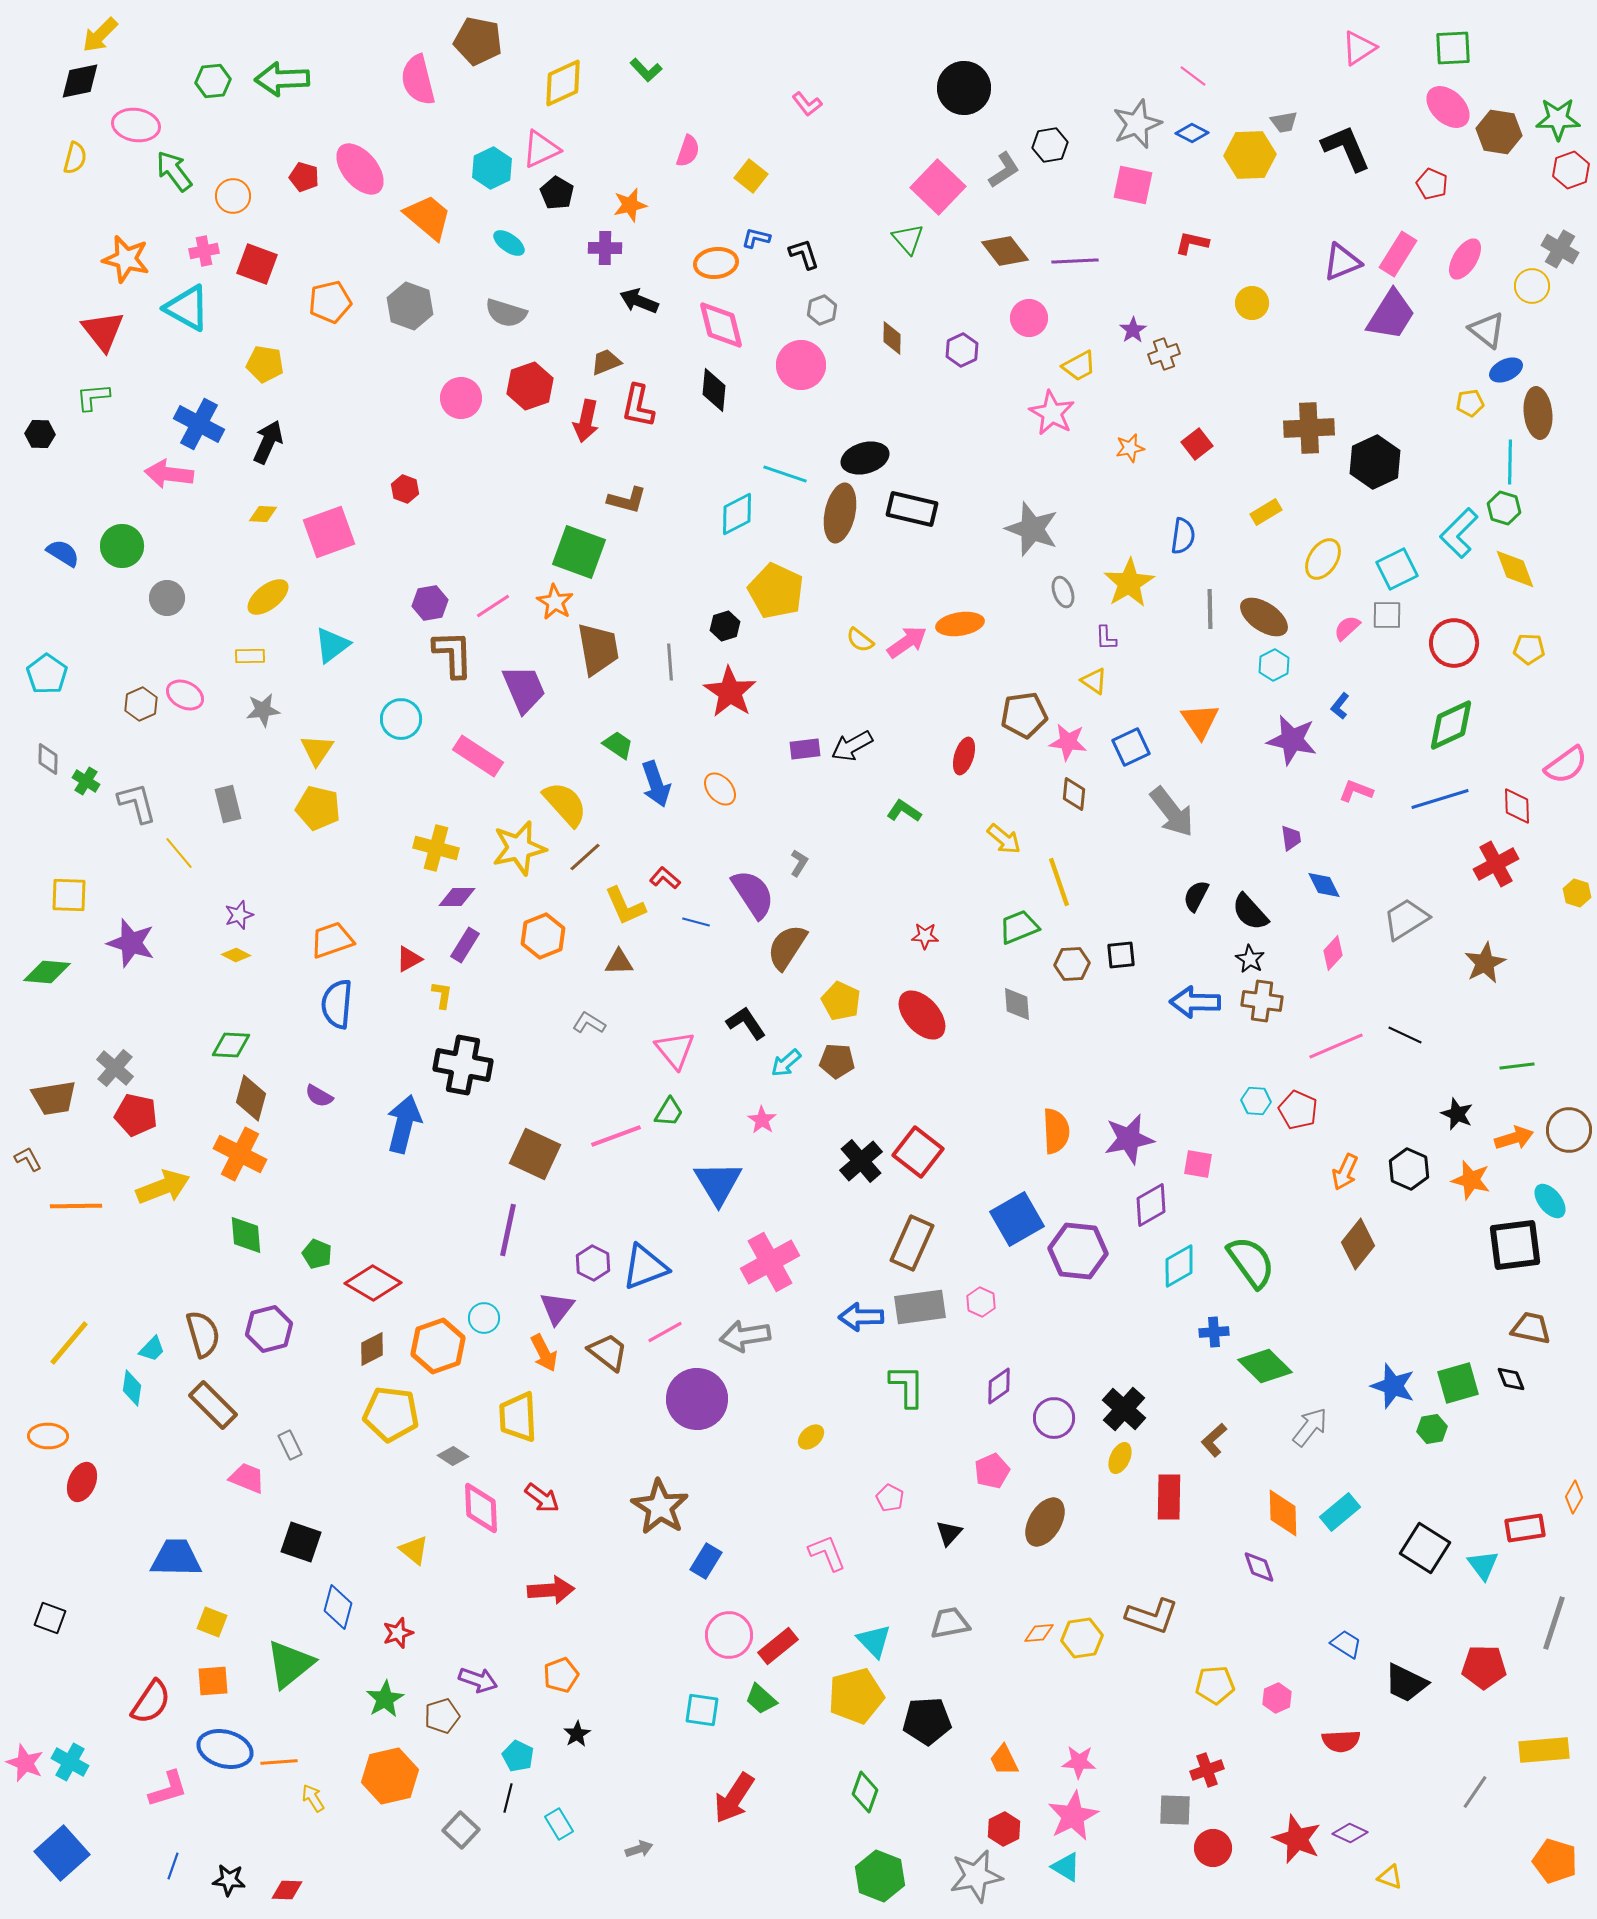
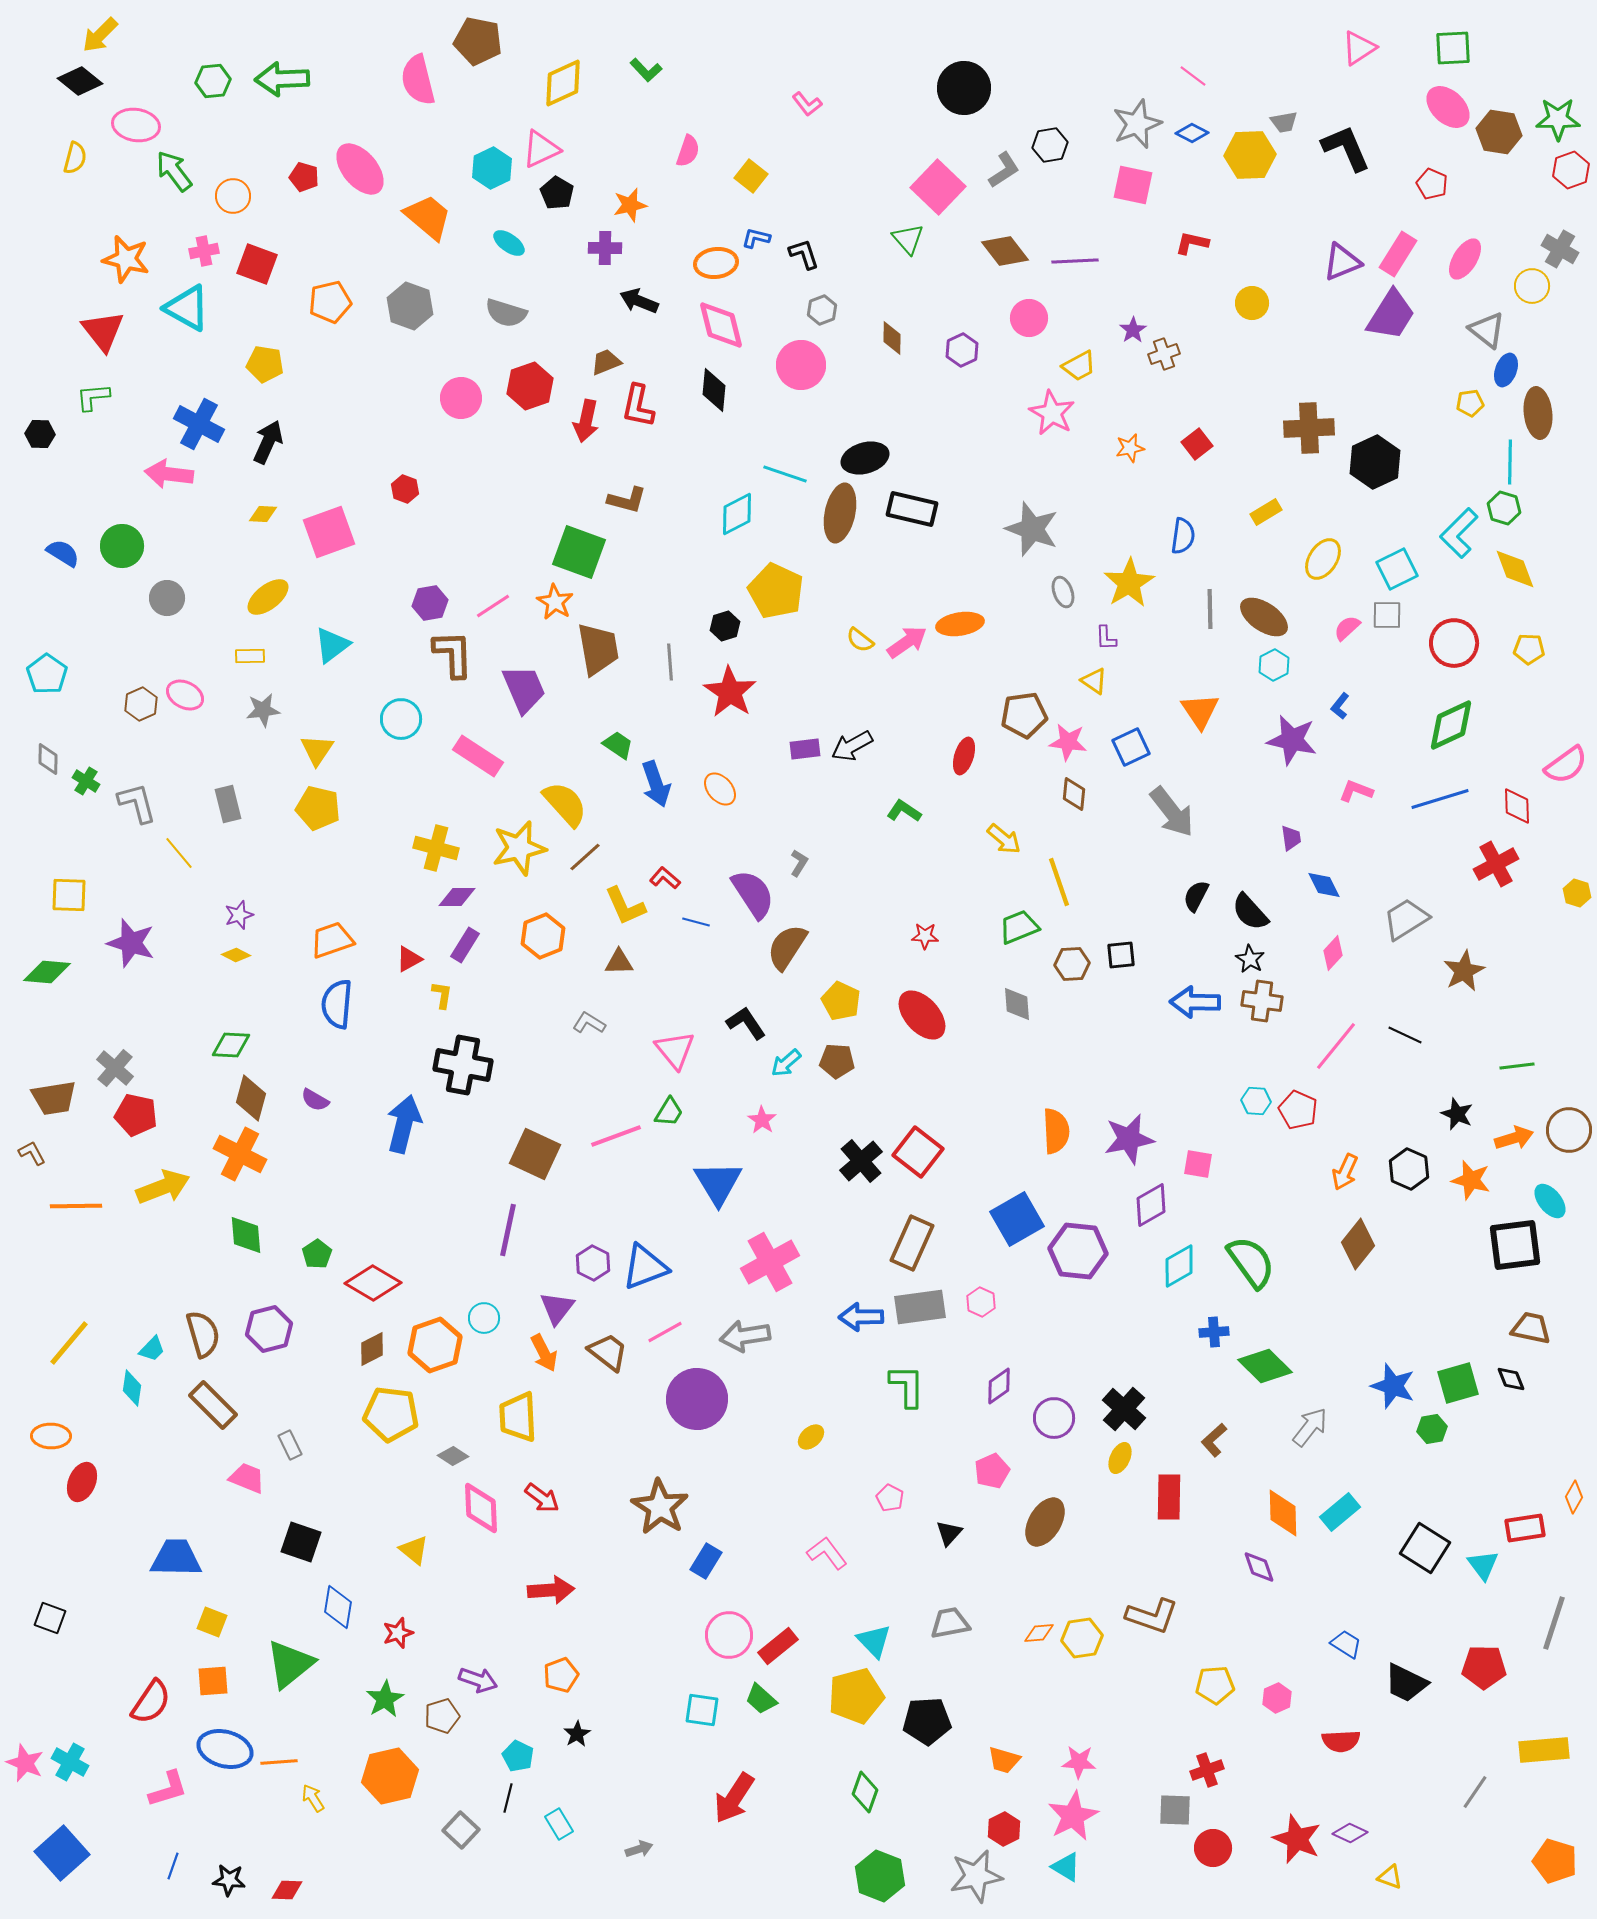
black diamond at (80, 81): rotated 51 degrees clockwise
blue ellipse at (1506, 370): rotated 44 degrees counterclockwise
orange triangle at (1200, 721): moved 10 px up
brown star at (1485, 963): moved 21 px left, 8 px down
pink line at (1336, 1046): rotated 28 degrees counterclockwise
purple semicircle at (319, 1096): moved 4 px left, 4 px down
brown L-shape at (28, 1159): moved 4 px right, 6 px up
green pentagon at (317, 1254): rotated 16 degrees clockwise
orange hexagon at (438, 1346): moved 3 px left, 1 px up
orange ellipse at (48, 1436): moved 3 px right
pink L-shape at (827, 1553): rotated 15 degrees counterclockwise
blue diamond at (338, 1607): rotated 6 degrees counterclockwise
orange trapezoid at (1004, 1760): rotated 48 degrees counterclockwise
